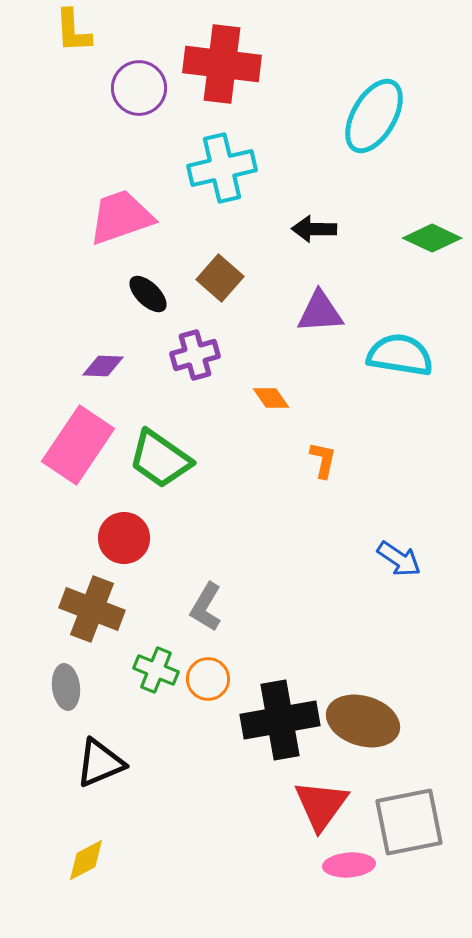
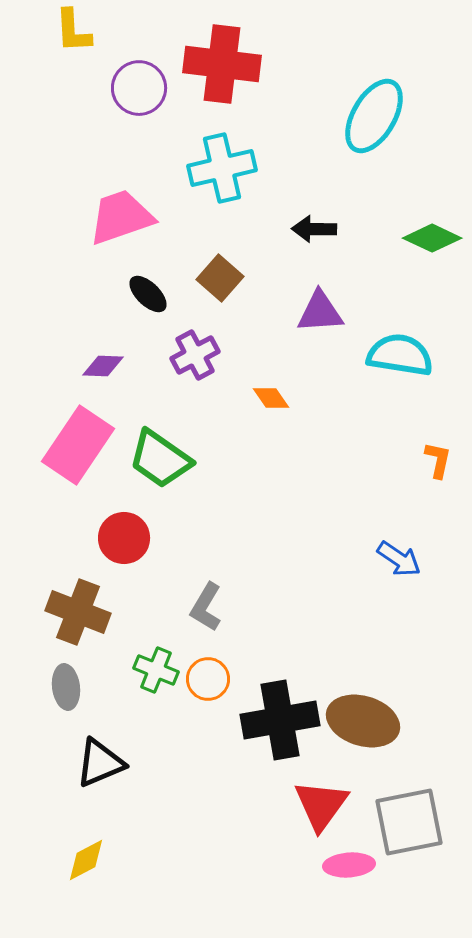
purple cross: rotated 12 degrees counterclockwise
orange L-shape: moved 115 px right
brown cross: moved 14 px left, 3 px down
